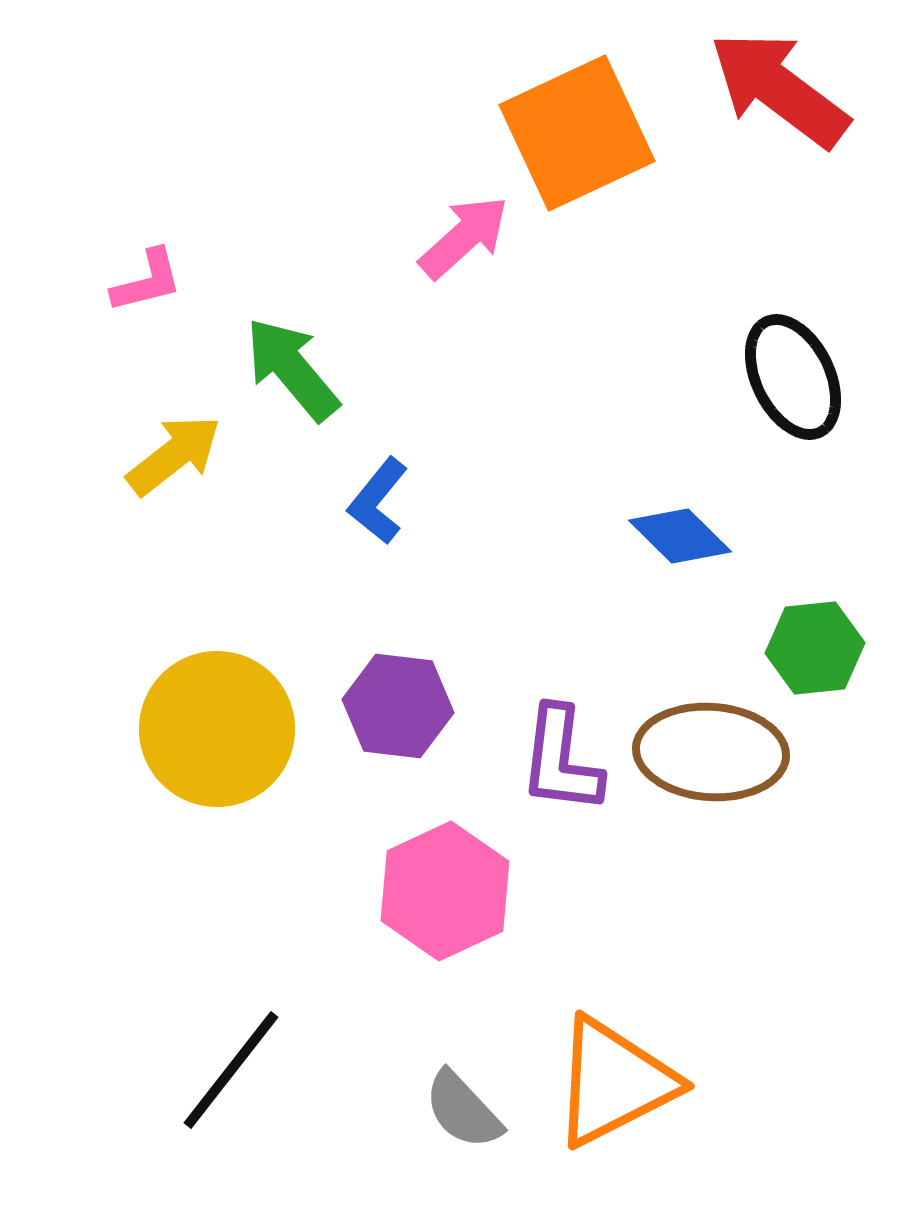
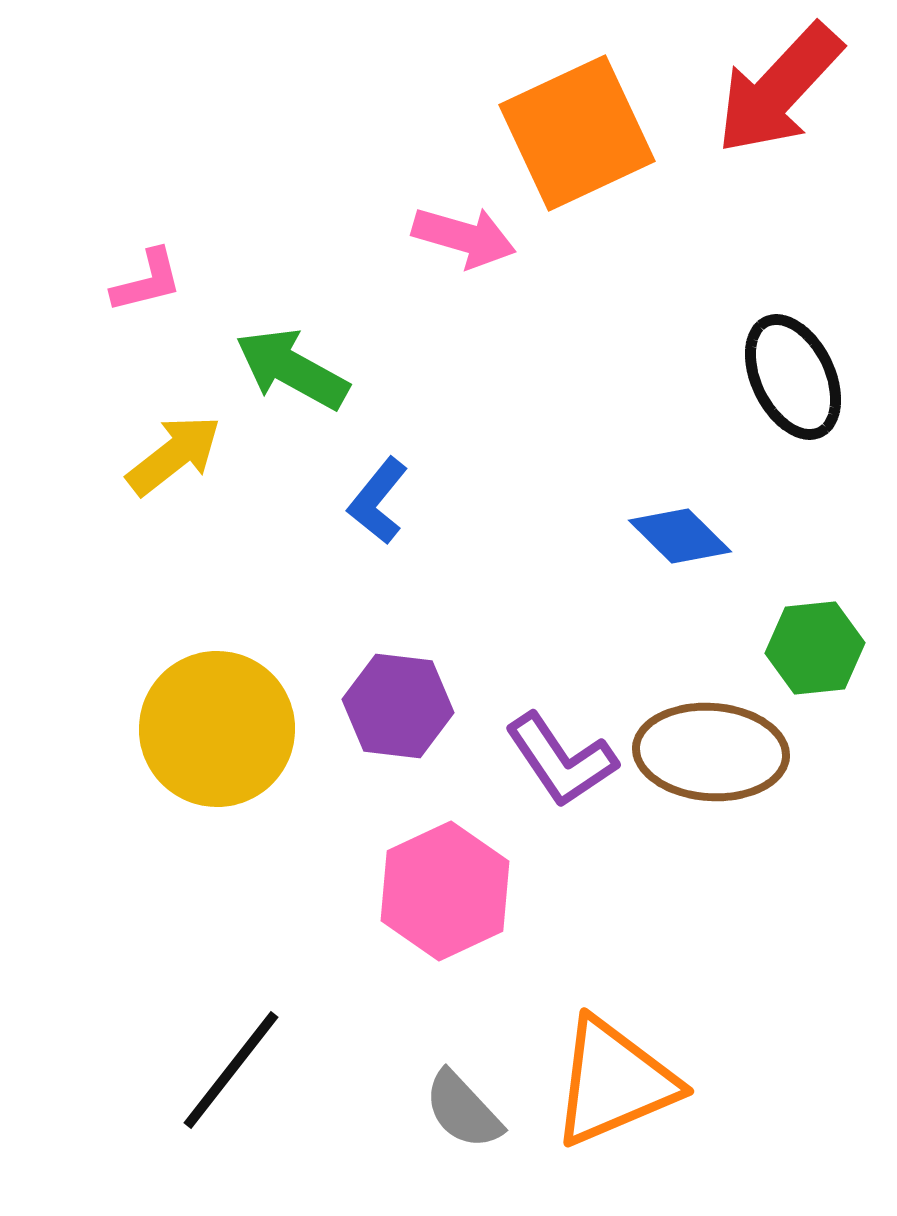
red arrow: rotated 84 degrees counterclockwise
pink arrow: rotated 58 degrees clockwise
green arrow: rotated 21 degrees counterclockwise
purple L-shape: rotated 41 degrees counterclockwise
orange triangle: rotated 4 degrees clockwise
